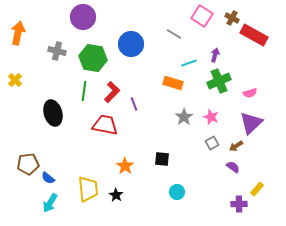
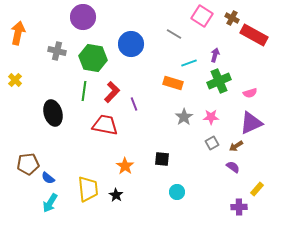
pink star: rotated 21 degrees counterclockwise
purple triangle: rotated 20 degrees clockwise
purple cross: moved 3 px down
